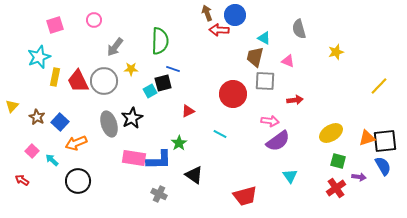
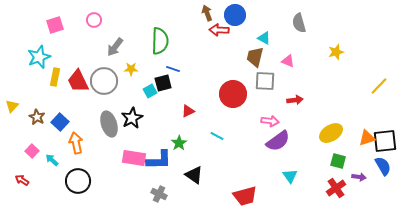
gray semicircle at (299, 29): moved 6 px up
cyan line at (220, 134): moved 3 px left, 2 px down
orange arrow at (76, 143): rotated 100 degrees clockwise
